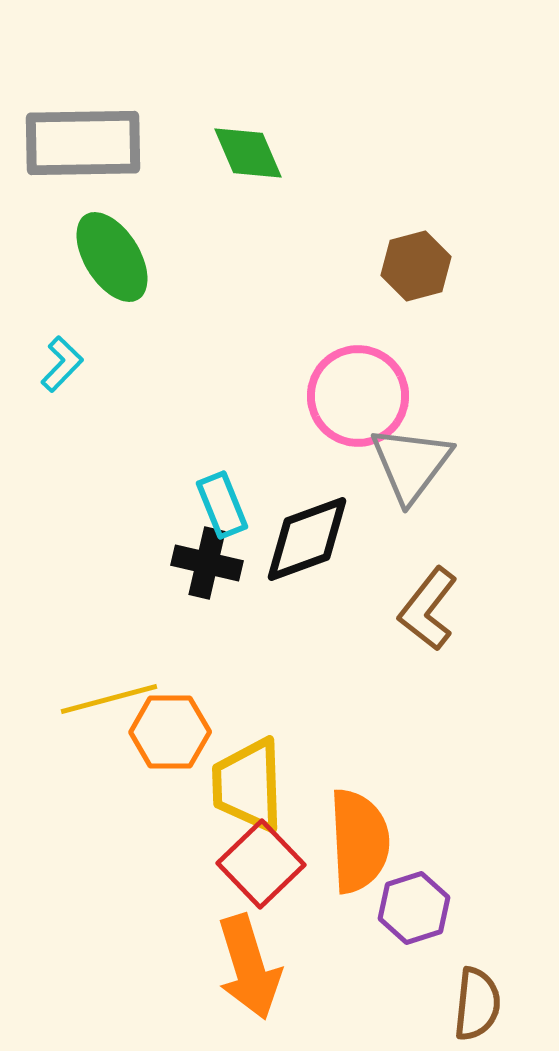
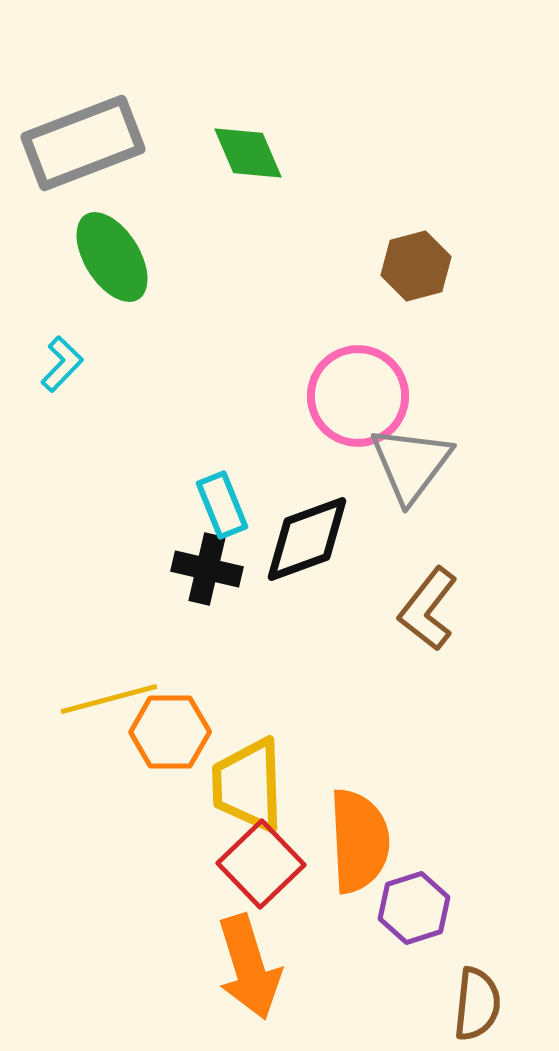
gray rectangle: rotated 20 degrees counterclockwise
black cross: moved 6 px down
